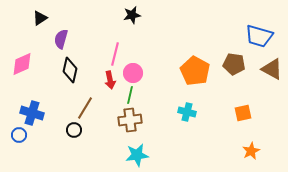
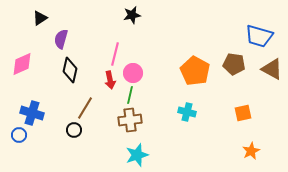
cyan star: rotated 10 degrees counterclockwise
